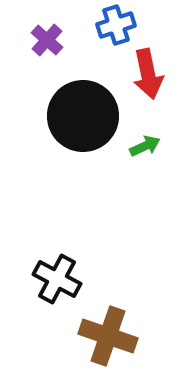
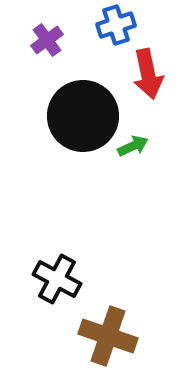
purple cross: rotated 12 degrees clockwise
green arrow: moved 12 px left
